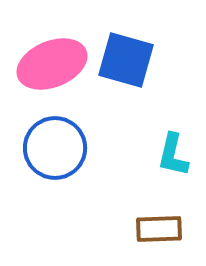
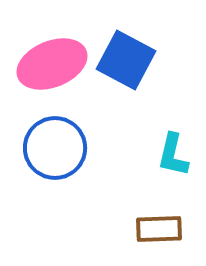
blue square: rotated 12 degrees clockwise
